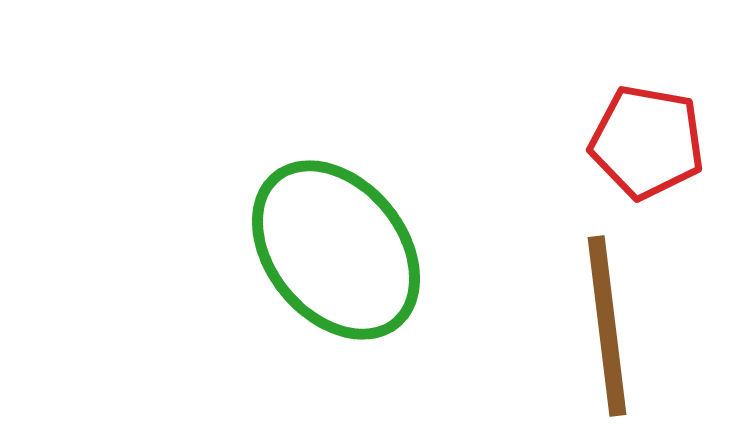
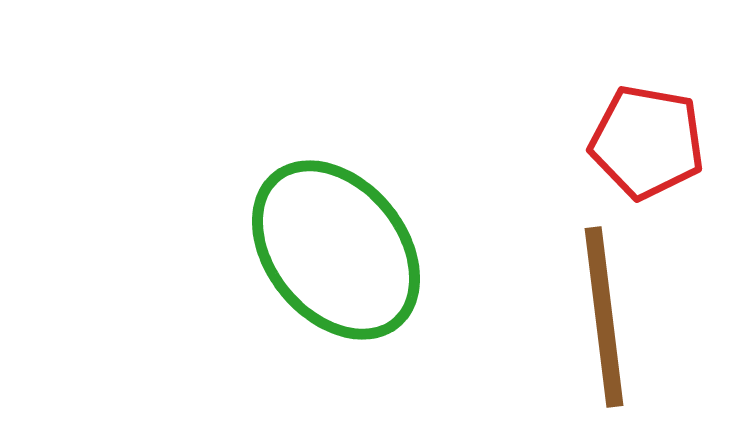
brown line: moved 3 px left, 9 px up
